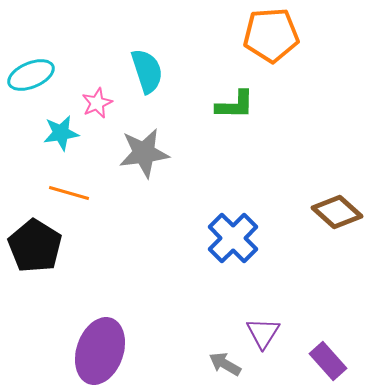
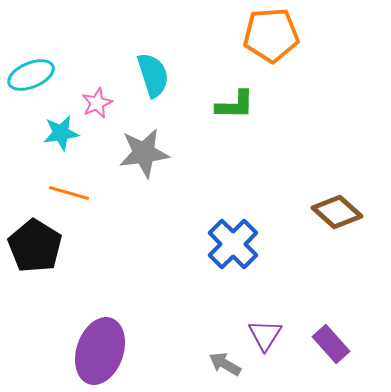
cyan semicircle: moved 6 px right, 4 px down
blue cross: moved 6 px down
purple triangle: moved 2 px right, 2 px down
purple rectangle: moved 3 px right, 17 px up
